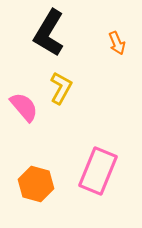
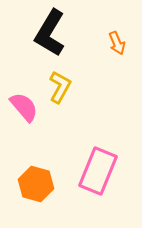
black L-shape: moved 1 px right
yellow L-shape: moved 1 px left, 1 px up
